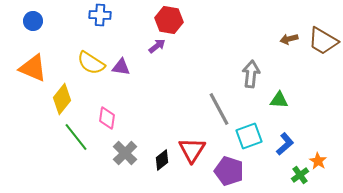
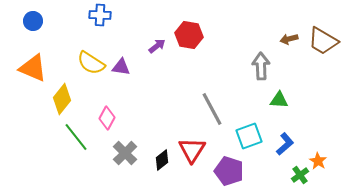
red hexagon: moved 20 px right, 15 px down
gray arrow: moved 10 px right, 8 px up; rotated 8 degrees counterclockwise
gray line: moved 7 px left
pink diamond: rotated 20 degrees clockwise
